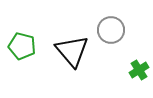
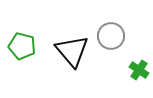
gray circle: moved 6 px down
green cross: rotated 24 degrees counterclockwise
